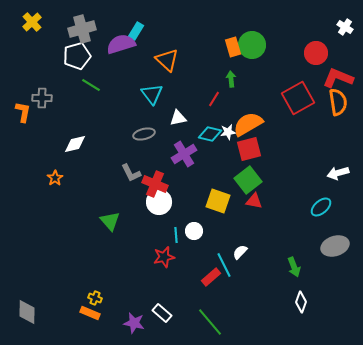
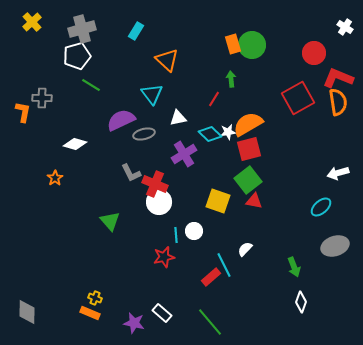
purple semicircle at (121, 44): moved 76 px down; rotated 8 degrees counterclockwise
orange rectangle at (233, 47): moved 3 px up
red circle at (316, 53): moved 2 px left
cyan diamond at (210, 134): rotated 30 degrees clockwise
white diamond at (75, 144): rotated 30 degrees clockwise
white semicircle at (240, 252): moved 5 px right, 3 px up
